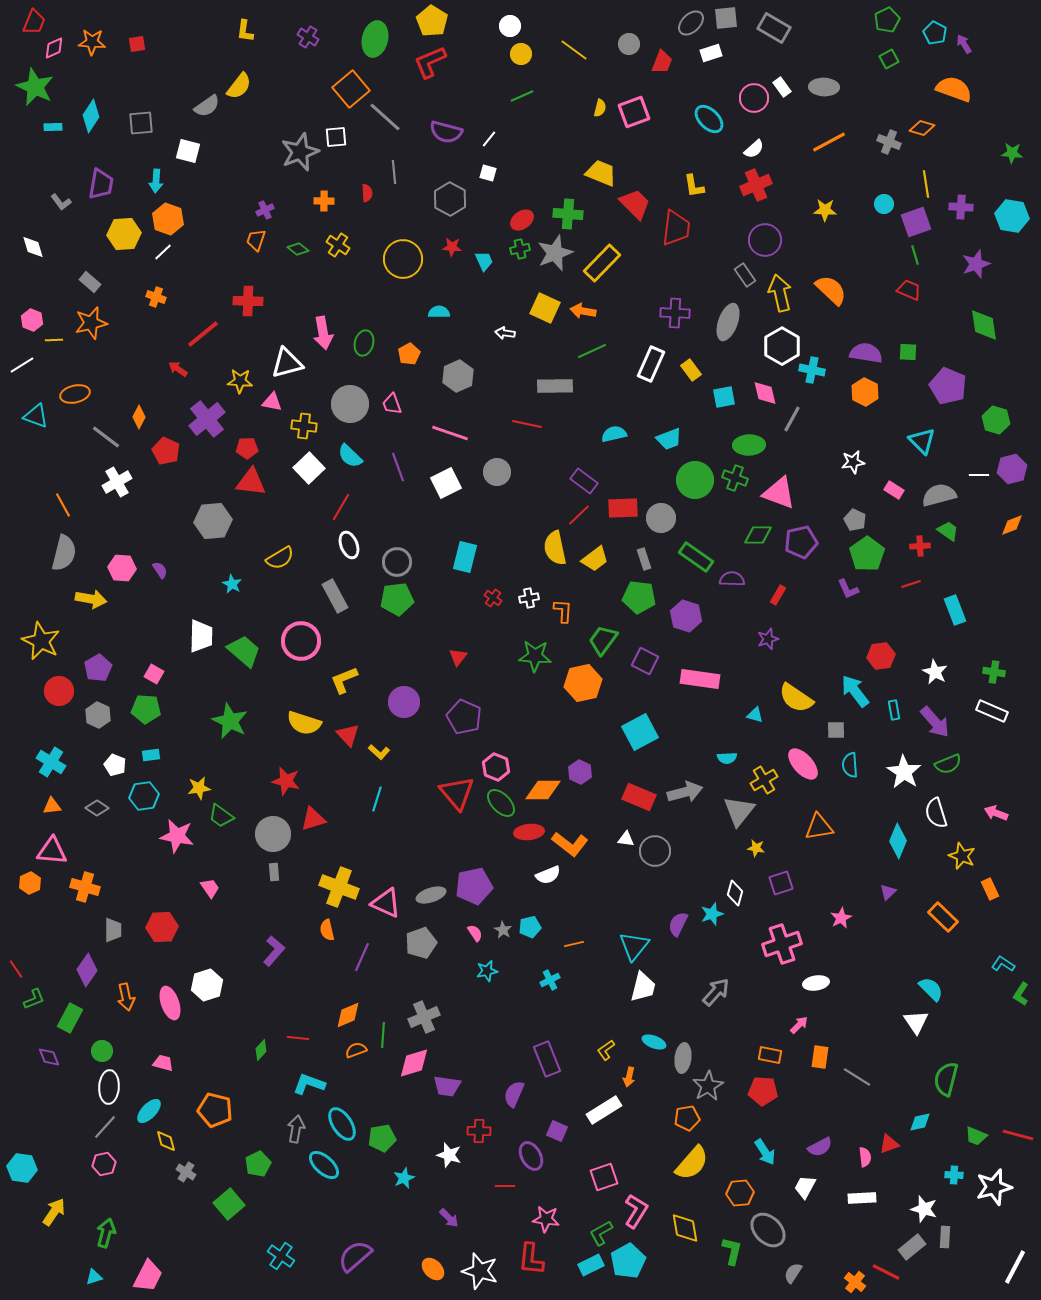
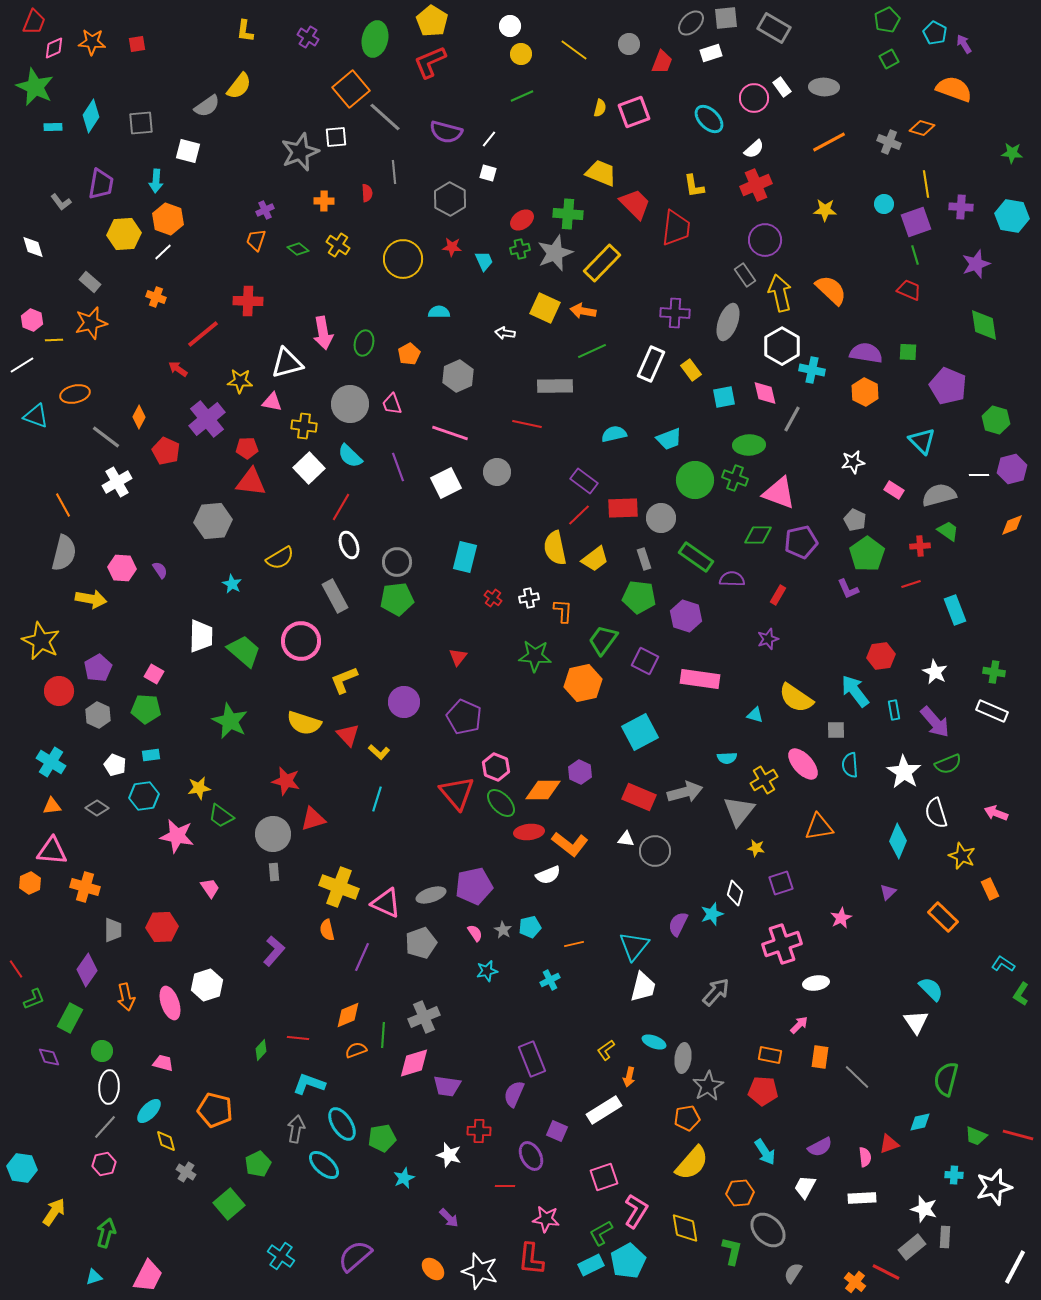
purple rectangle at (547, 1059): moved 15 px left
gray line at (857, 1077): rotated 12 degrees clockwise
